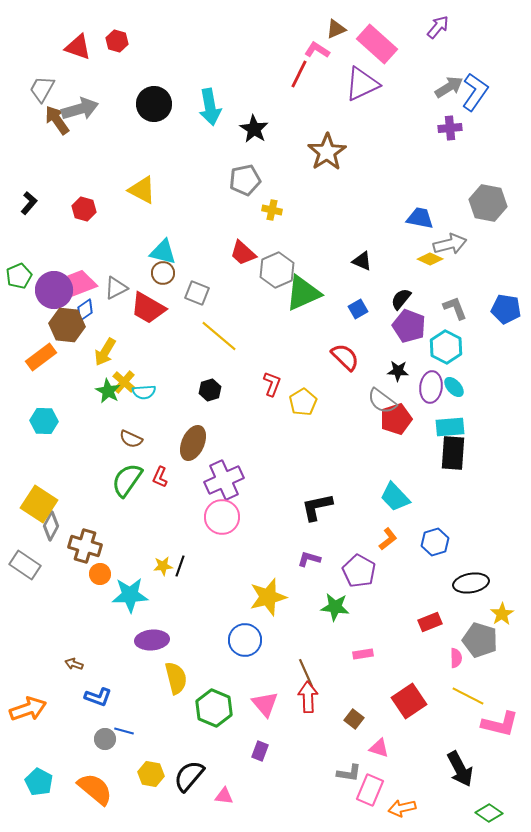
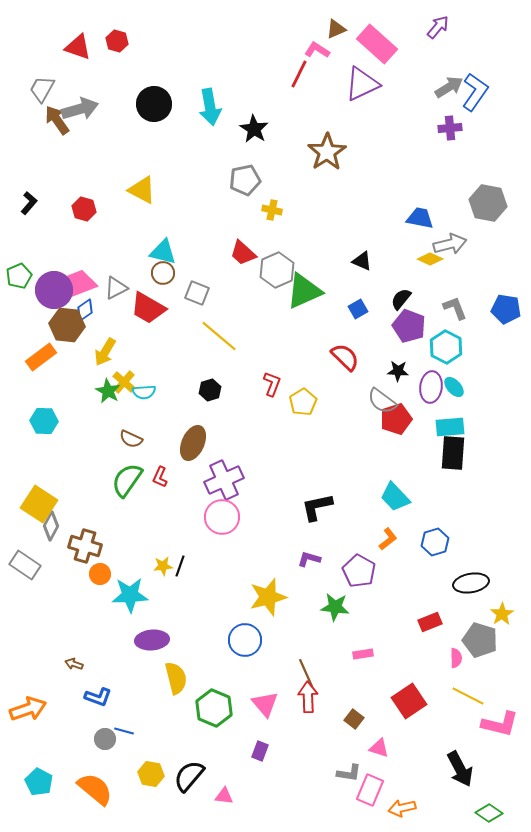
green triangle at (303, 293): moved 1 px right, 2 px up
